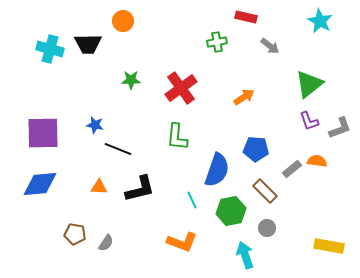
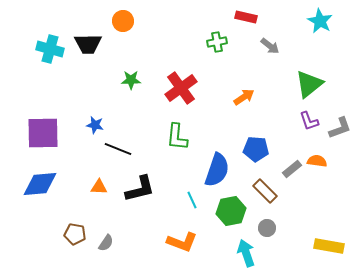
cyan arrow: moved 1 px right, 2 px up
